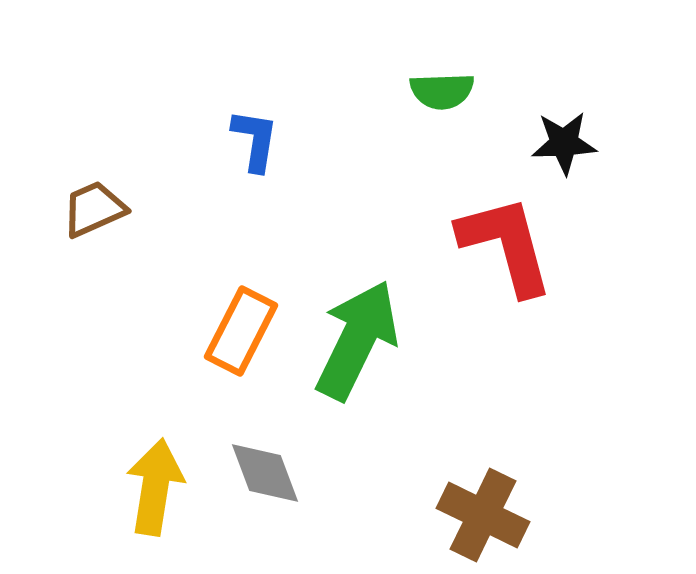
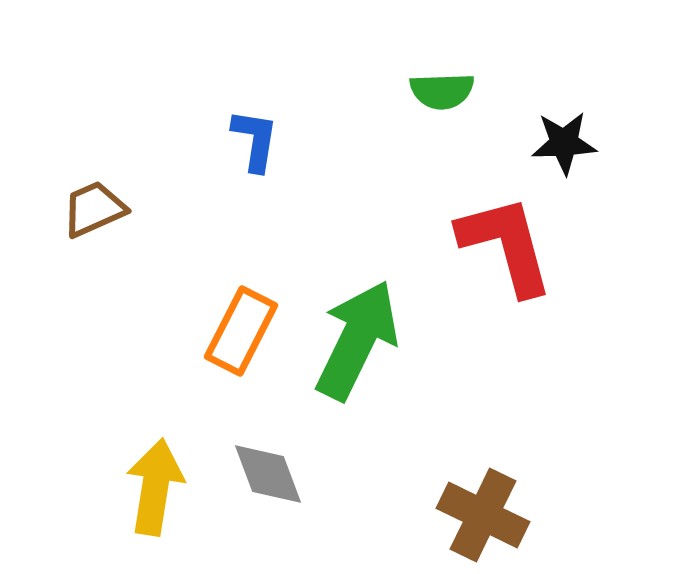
gray diamond: moved 3 px right, 1 px down
